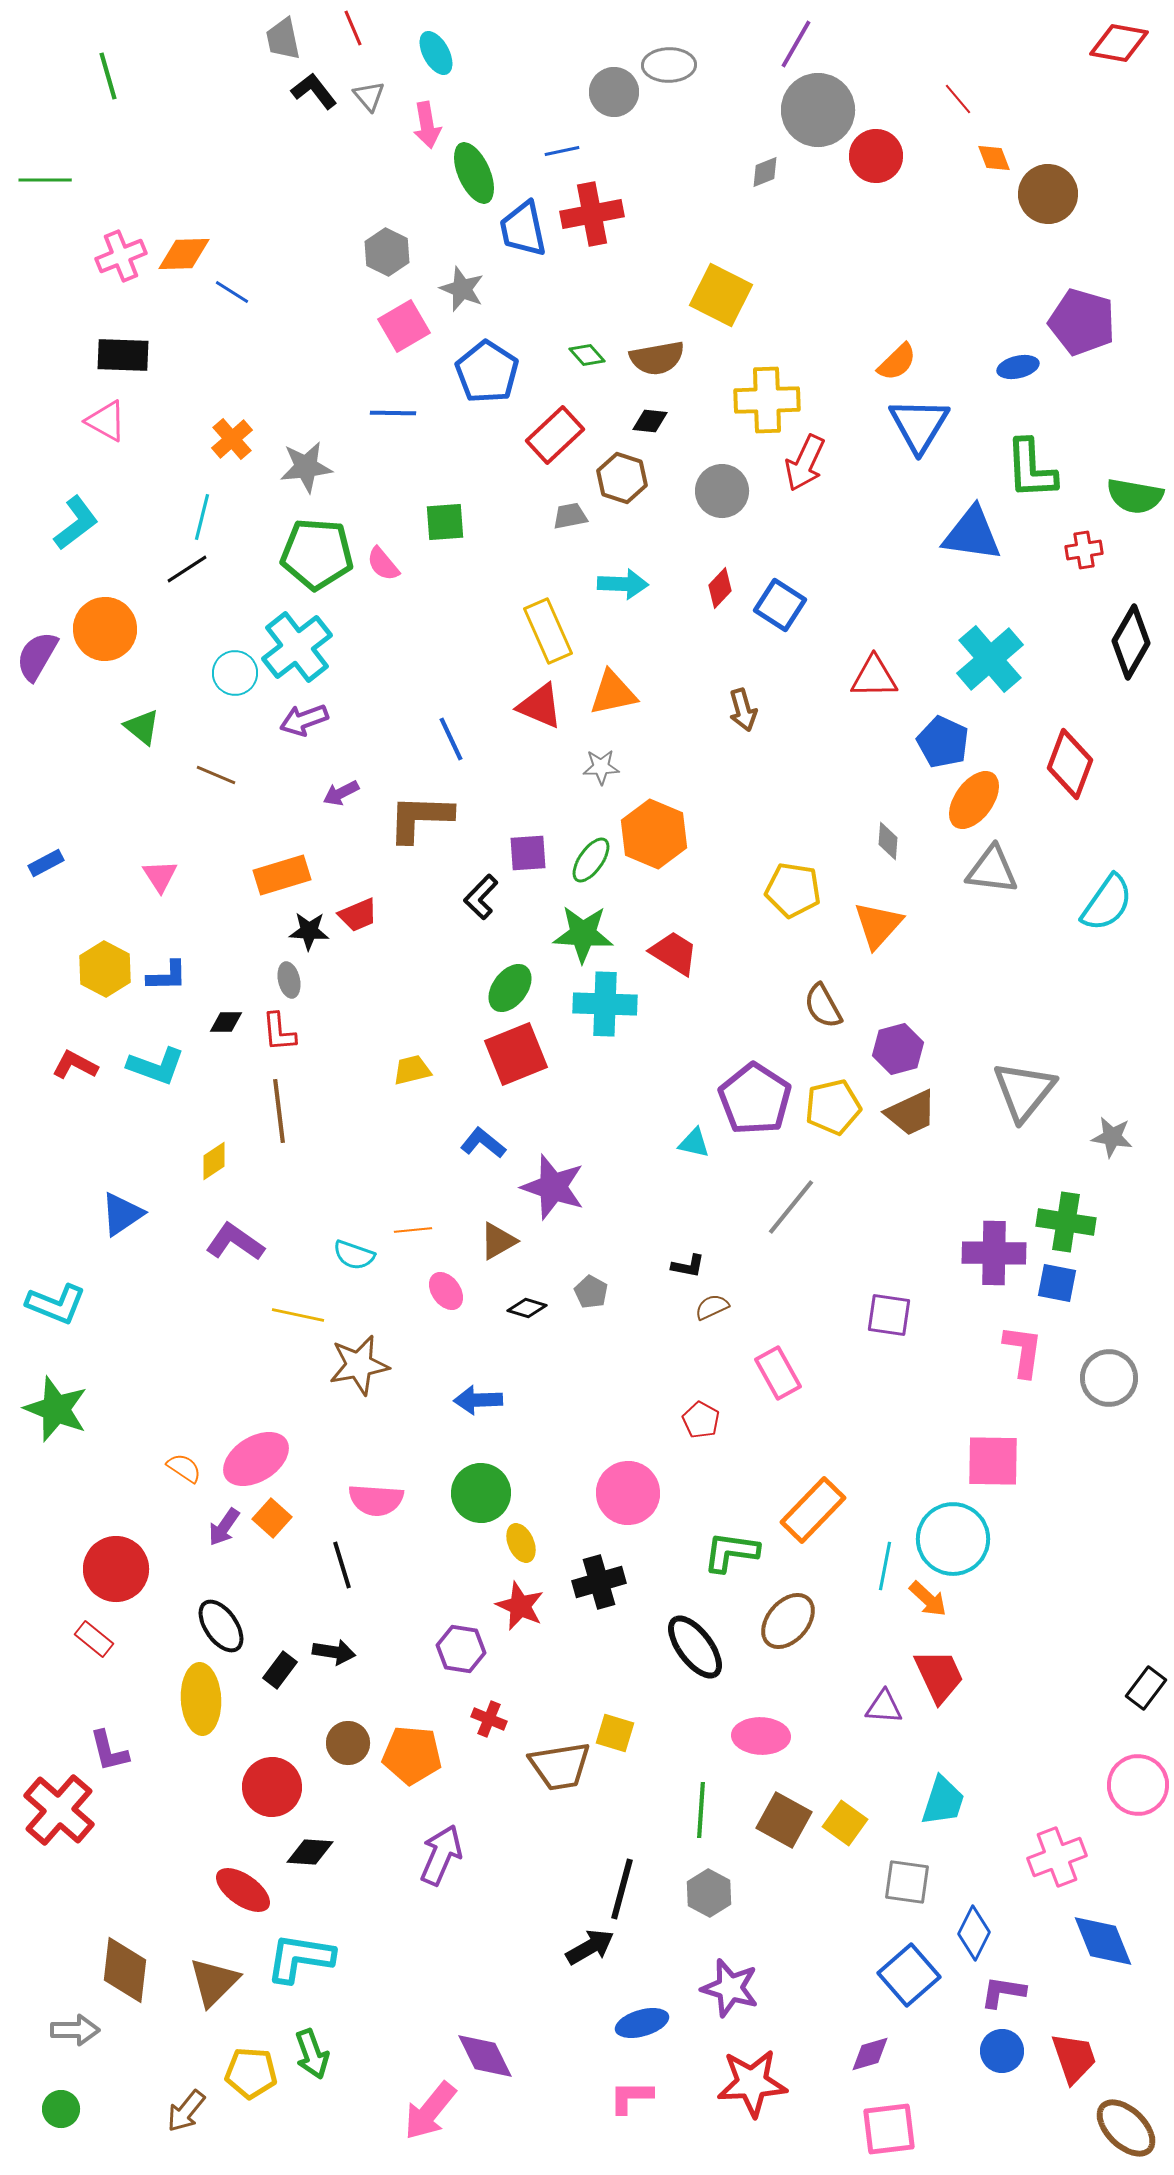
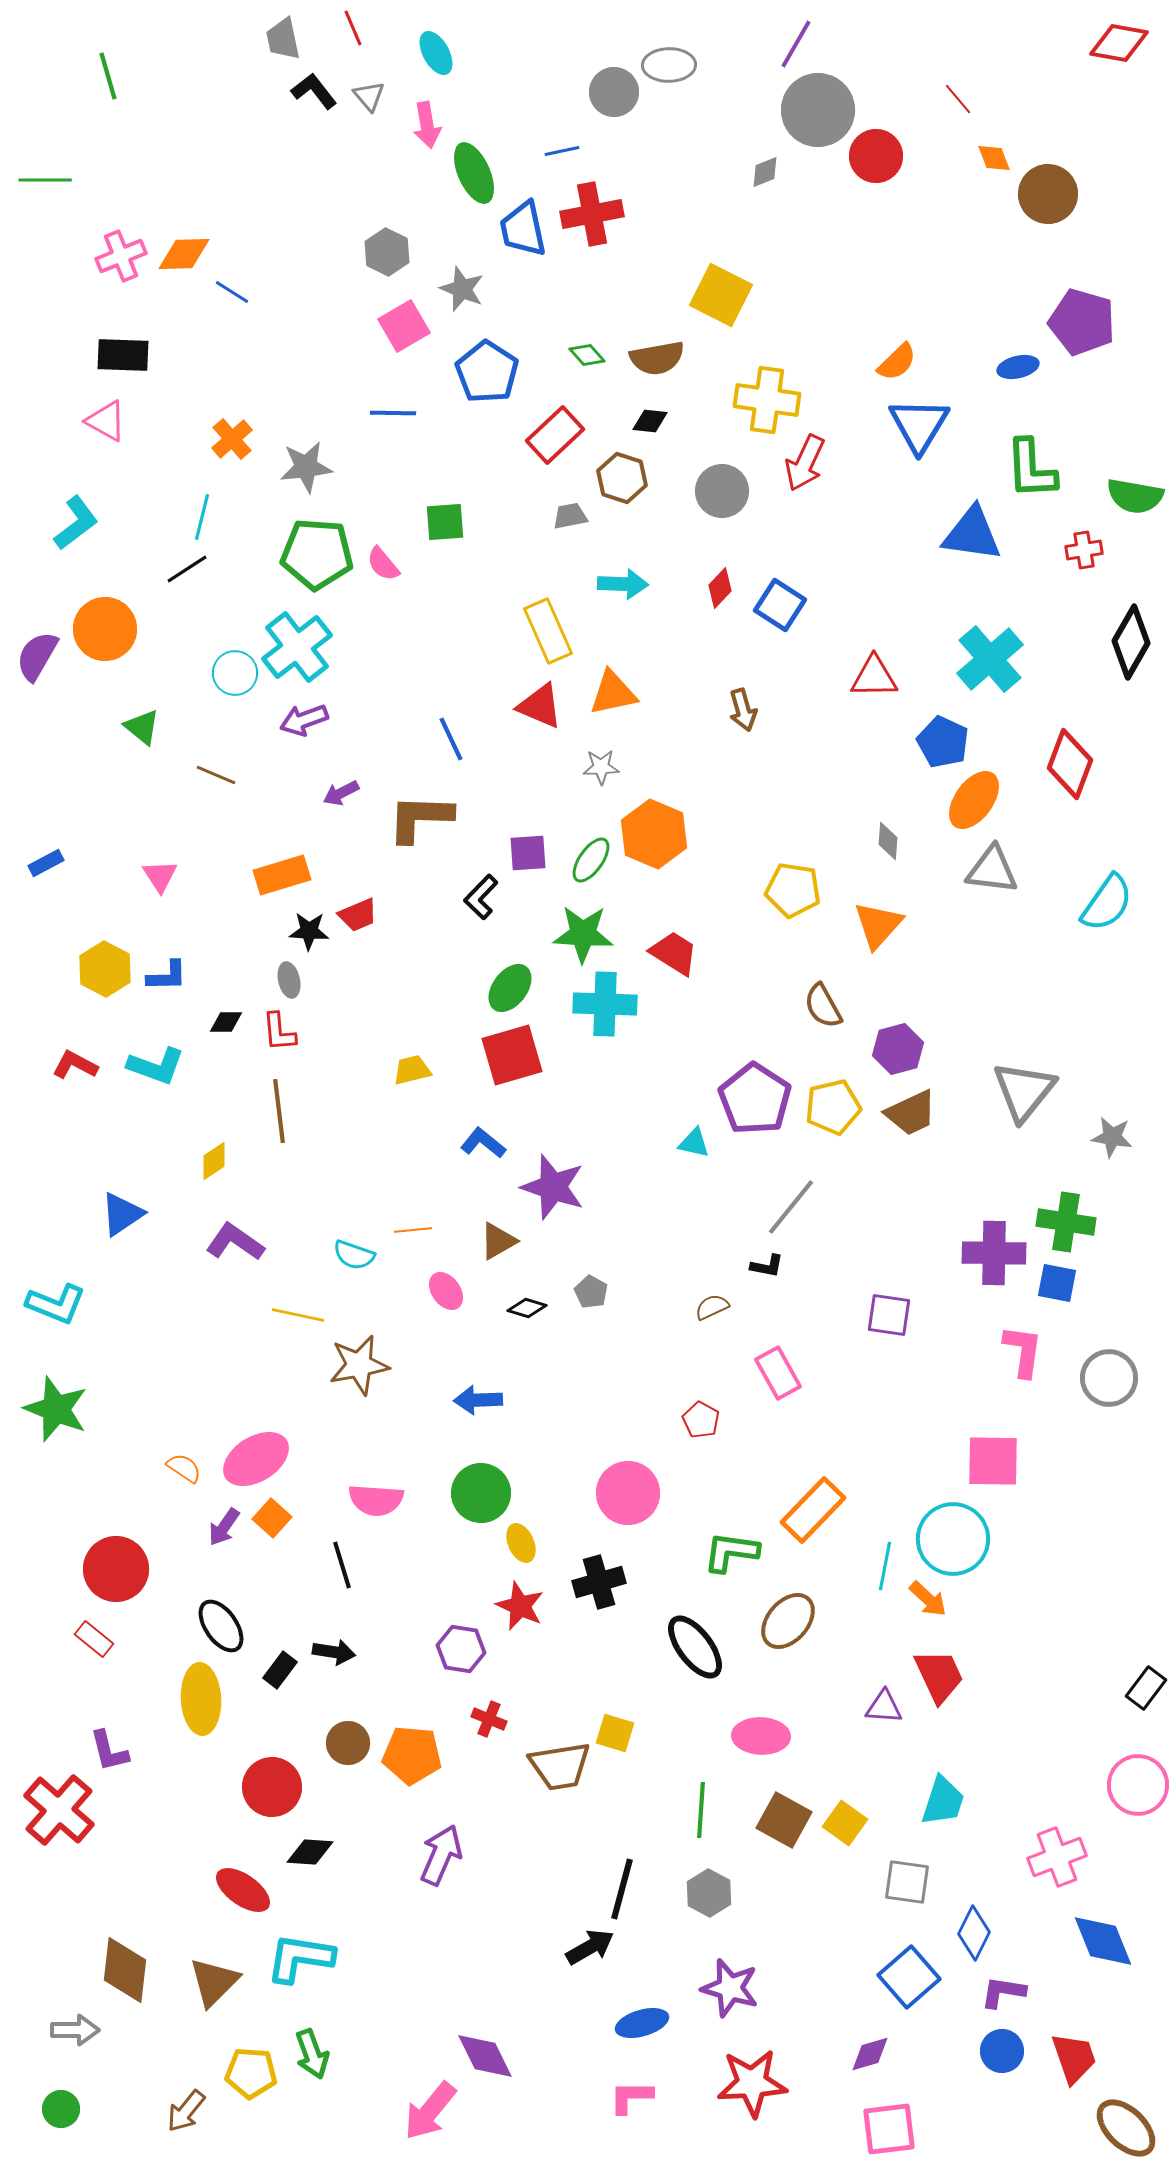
yellow cross at (767, 400): rotated 10 degrees clockwise
red square at (516, 1054): moved 4 px left, 1 px down; rotated 6 degrees clockwise
black L-shape at (688, 1266): moved 79 px right
blue square at (909, 1975): moved 2 px down
